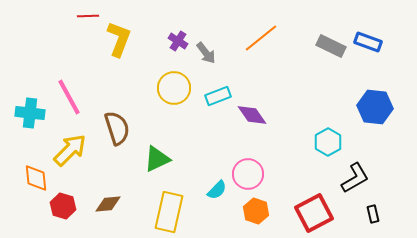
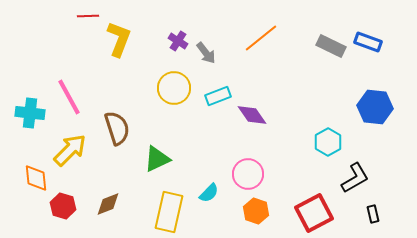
cyan semicircle: moved 8 px left, 3 px down
brown diamond: rotated 16 degrees counterclockwise
